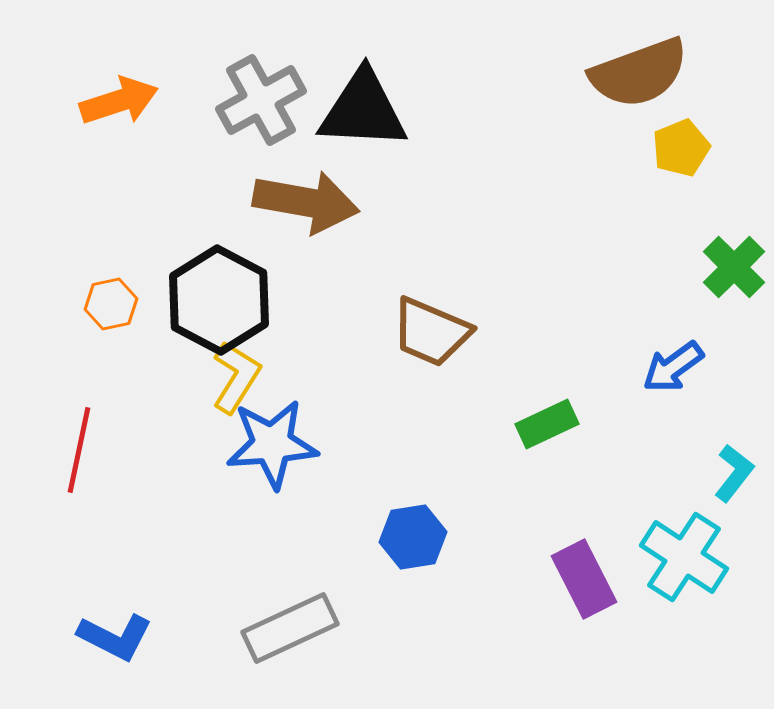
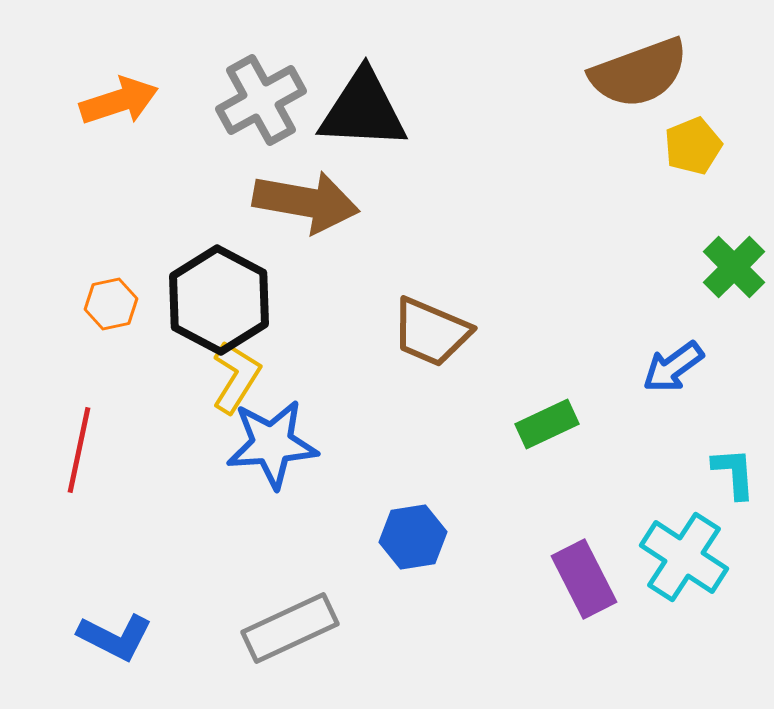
yellow pentagon: moved 12 px right, 2 px up
cyan L-shape: rotated 42 degrees counterclockwise
